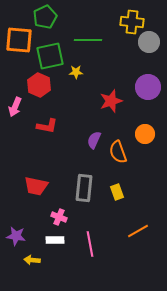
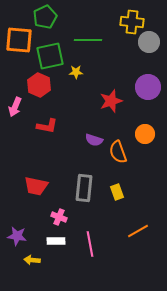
purple semicircle: rotated 96 degrees counterclockwise
purple star: moved 1 px right
white rectangle: moved 1 px right, 1 px down
